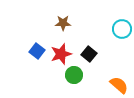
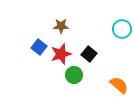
brown star: moved 2 px left, 3 px down
blue square: moved 2 px right, 4 px up
